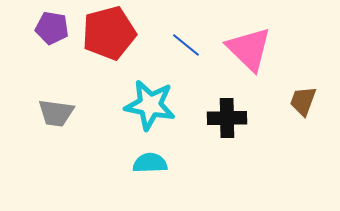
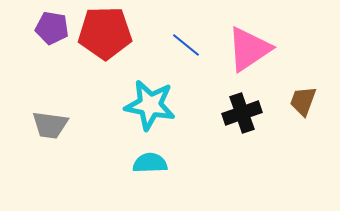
red pentagon: moved 4 px left; rotated 14 degrees clockwise
pink triangle: rotated 42 degrees clockwise
gray trapezoid: moved 6 px left, 12 px down
black cross: moved 15 px right, 5 px up; rotated 18 degrees counterclockwise
